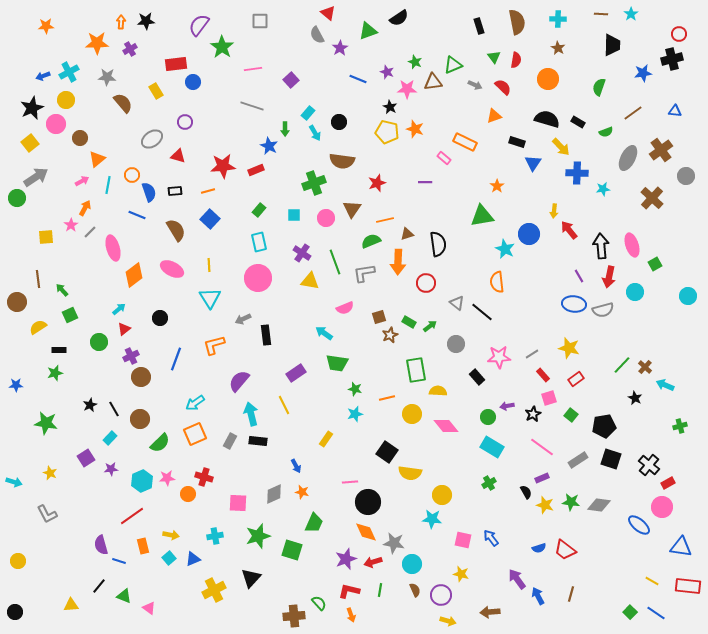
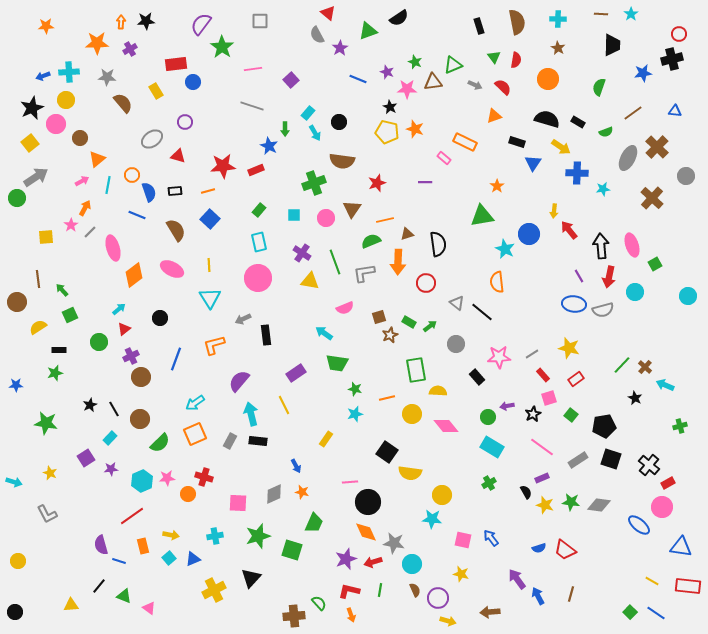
purple semicircle at (199, 25): moved 2 px right, 1 px up
cyan cross at (69, 72): rotated 24 degrees clockwise
yellow arrow at (561, 147): rotated 12 degrees counterclockwise
brown cross at (661, 150): moved 4 px left, 3 px up; rotated 10 degrees counterclockwise
purple circle at (441, 595): moved 3 px left, 3 px down
